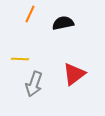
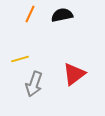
black semicircle: moved 1 px left, 8 px up
yellow line: rotated 18 degrees counterclockwise
